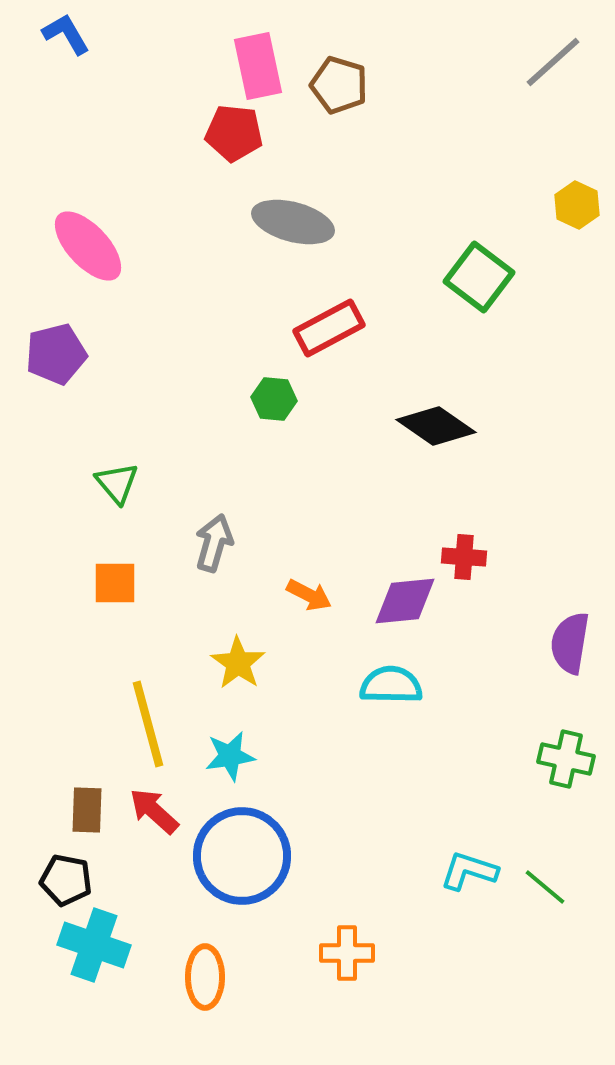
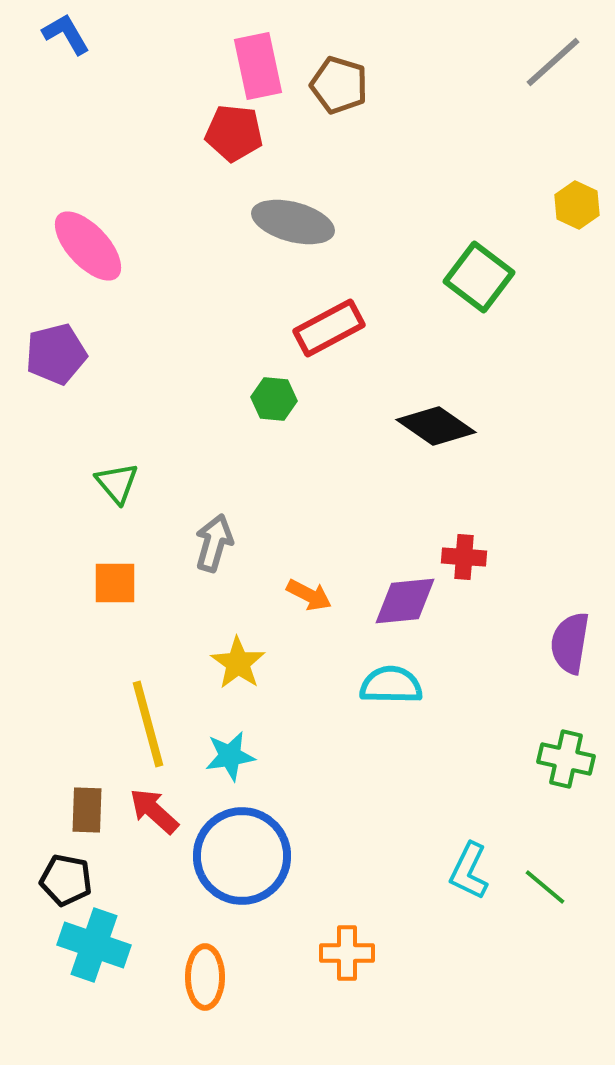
cyan L-shape: rotated 82 degrees counterclockwise
